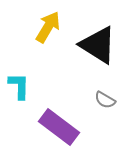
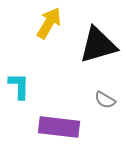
yellow arrow: moved 1 px right, 4 px up
black triangle: rotated 48 degrees counterclockwise
purple rectangle: rotated 30 degrees counterclockwise
